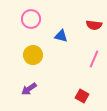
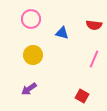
blue triangle: moved 1 px right, 3 px up
